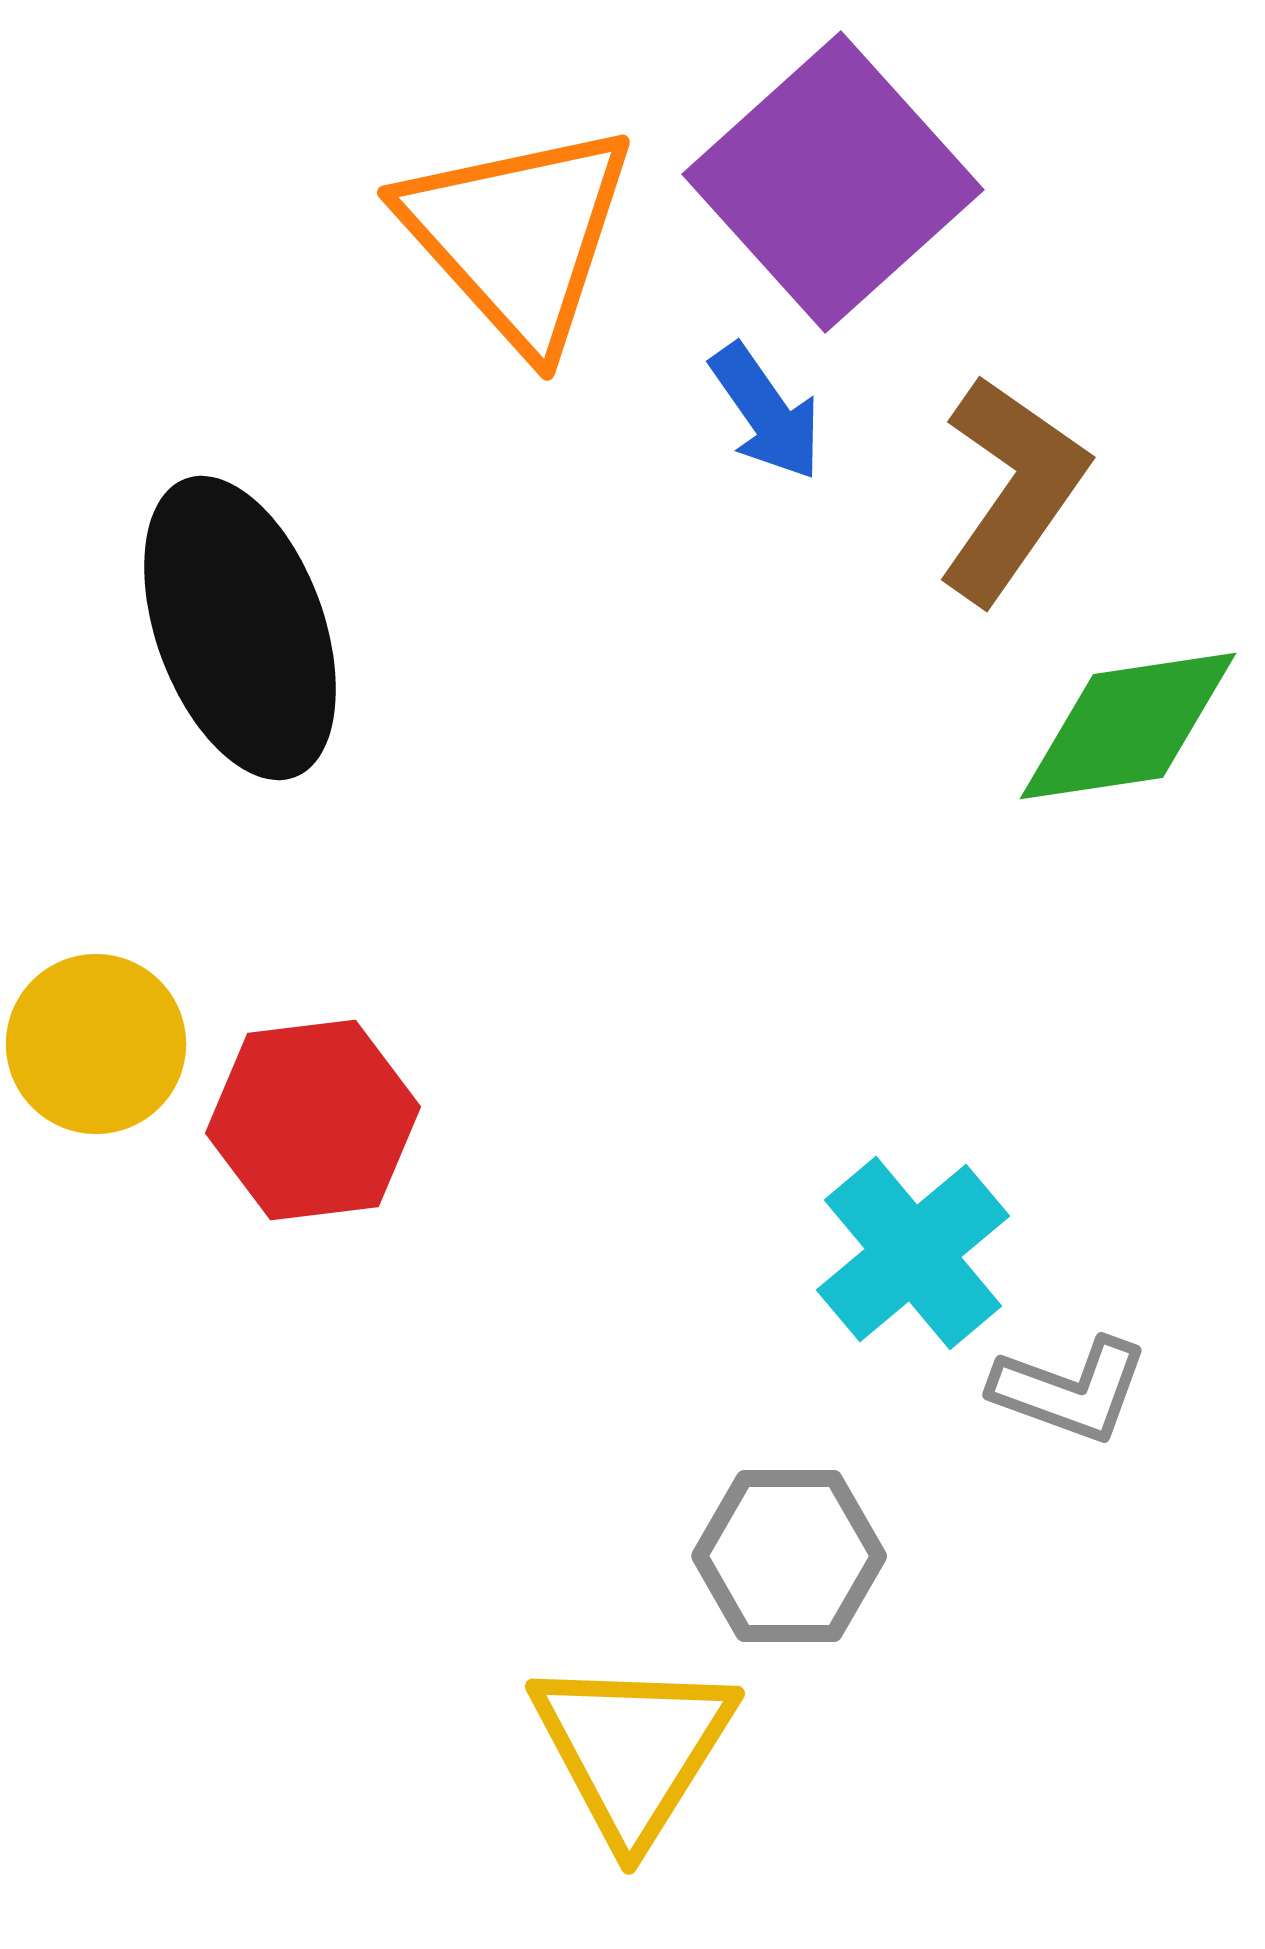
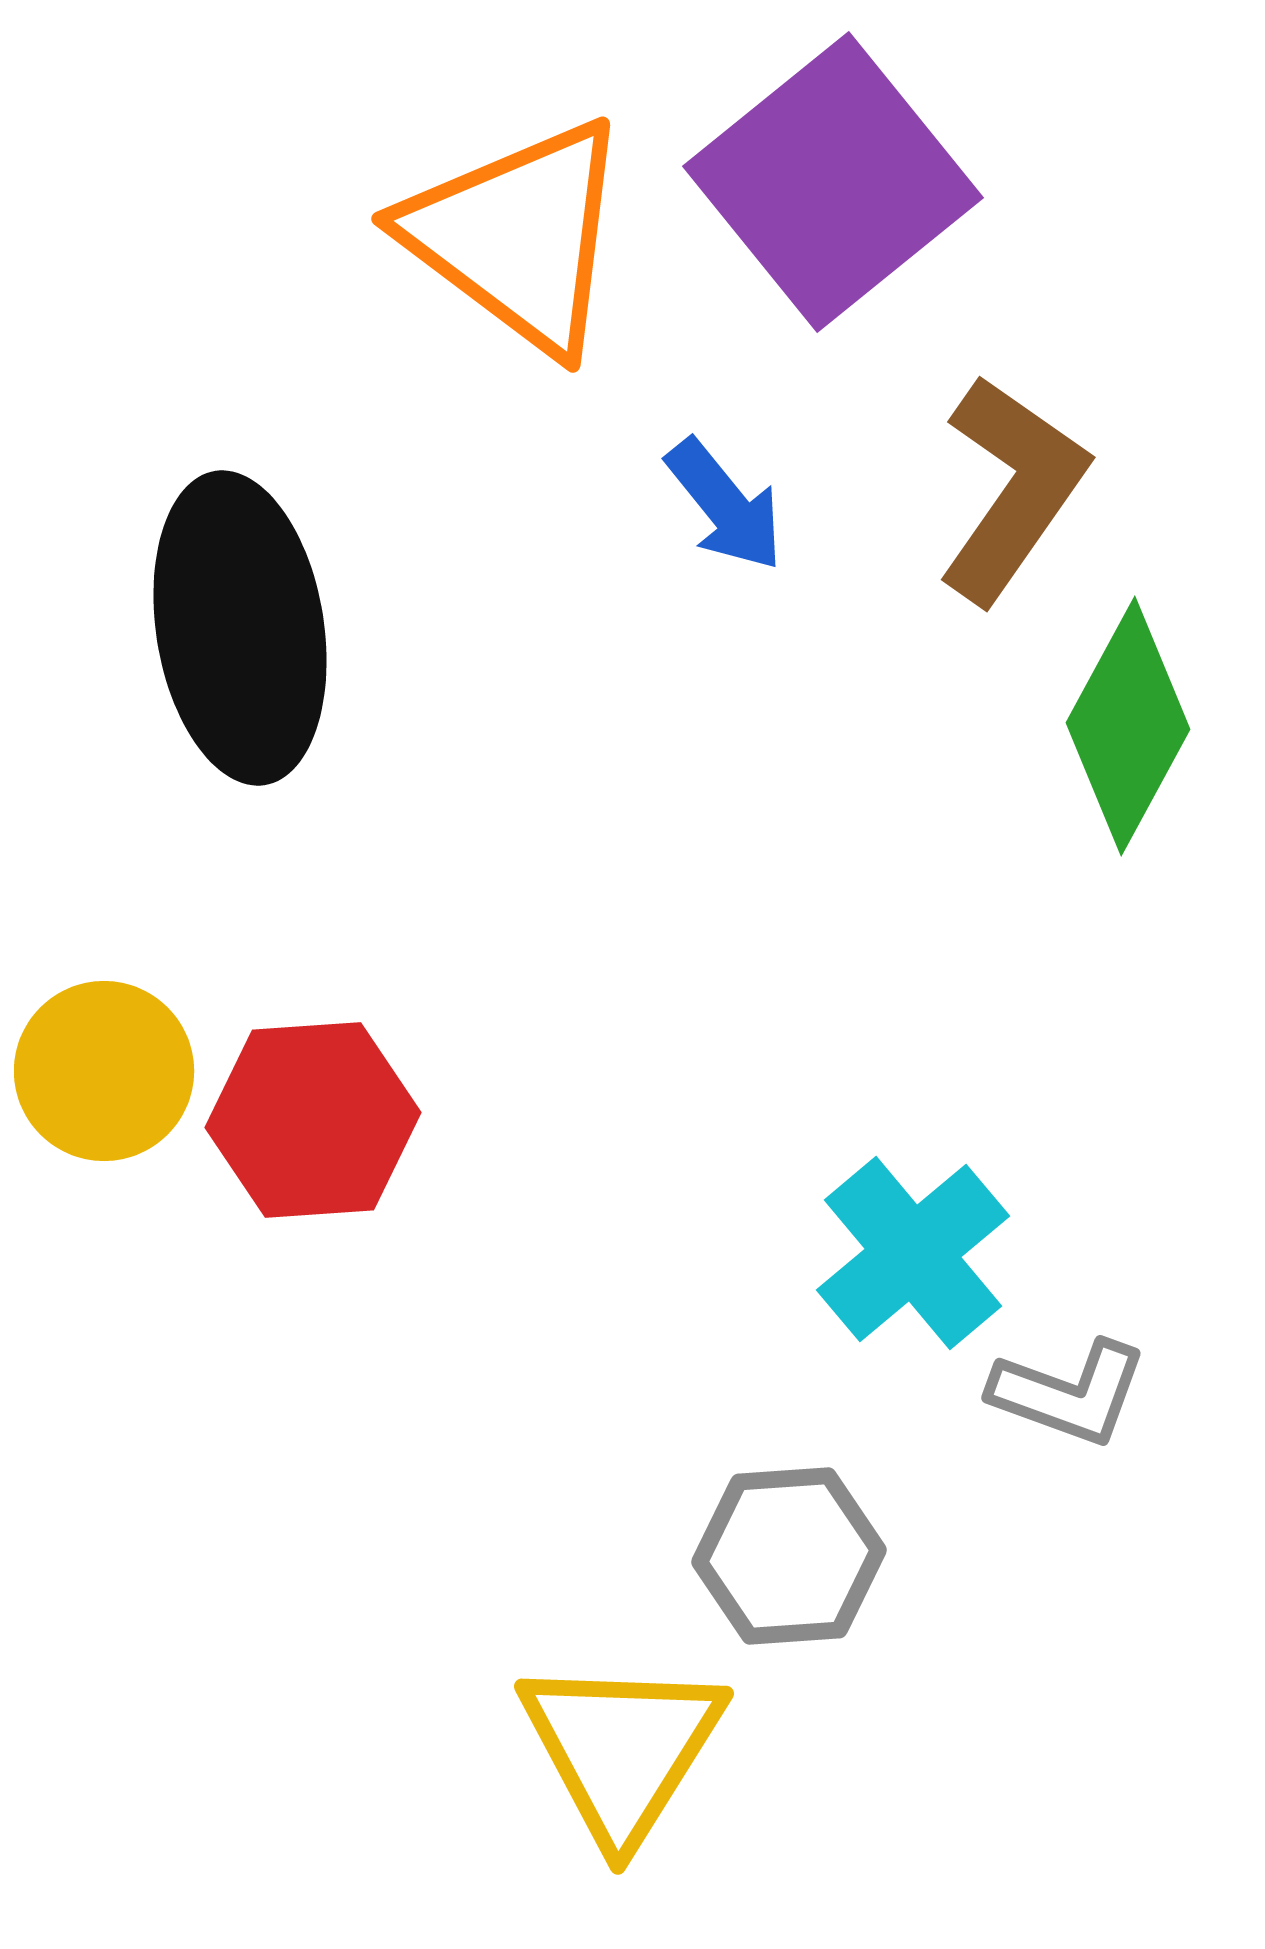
purple square: rotated 3 degrees clockwise
orange triangle: rotated 11 degrees counterclockwise
blue arrow: moved 41 px left, 93 px down; rotated 4 degrees counterclockwise
black ellipse: rotated 11 degrees clockwise
green diamond: rotated 53 degrees counterclockwise
yellow circle: moved 8 px right, 27 px down
red hexagon: rotated 3 degrees clockwise
gray L-shape: moved 1 px left, 3 px down
gray hexagon: rotated 4 degrees counterclockwise
yellow triangle: moved 11 px left
